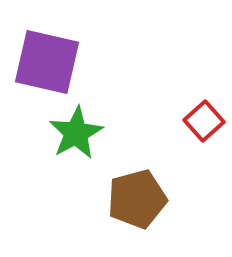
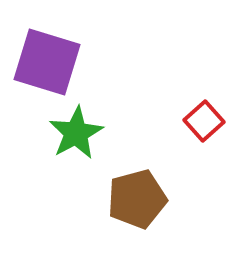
purple square: rotated 4 degrees clockwise
